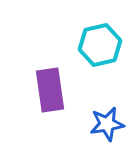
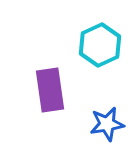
cyan hexagon: rotated 12 degrees counterclockwise
